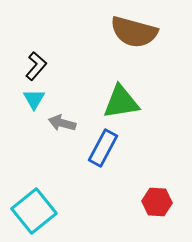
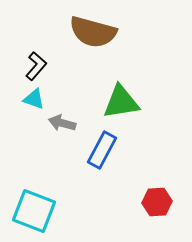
brown semicircle: moved 41 px left
cyan triangle: rotated 40 degrees counterclockwise
blue rectangle: moved 1 px left, 2 px down
red hexagon: rotated 8 degrees counterclockwise
cyan square: rotated 30 degrees counterclockwise
